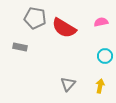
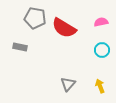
cyan circle: moved 3 px left, 6 px up
yellow arrow: rotated 32 degrees counterclockwise
